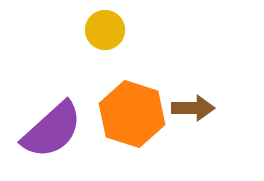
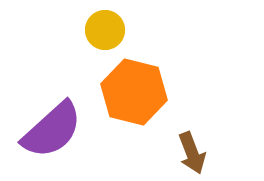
brown arrow: moved 1 px left, 45 px down; rotated 69 degrees clockwise
orange hexagon: moved 2 px right, 22 px up; rotated 4 degrees counterclockwise
